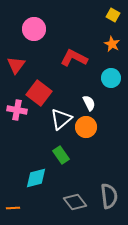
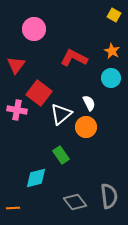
yellow square: moved 1 px right
orange star: moved 7 px down
white triangle: moved 5 px up
